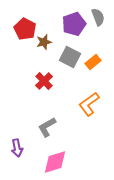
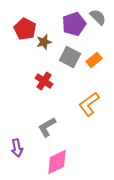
gray semicircle: rotated 24 degrees counterclockwise
orange rectangle: moved 1 px right, 2 px up
red cross: rotated 12 degrees counterclockwise
pink diamond: moved 2 px right; rotated 8 degrees counterclockwise
